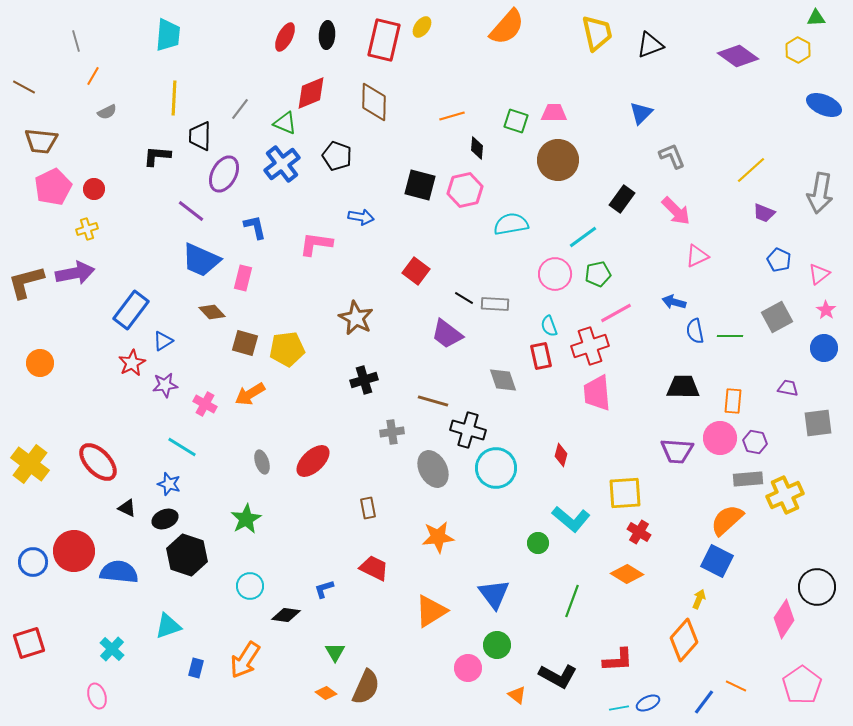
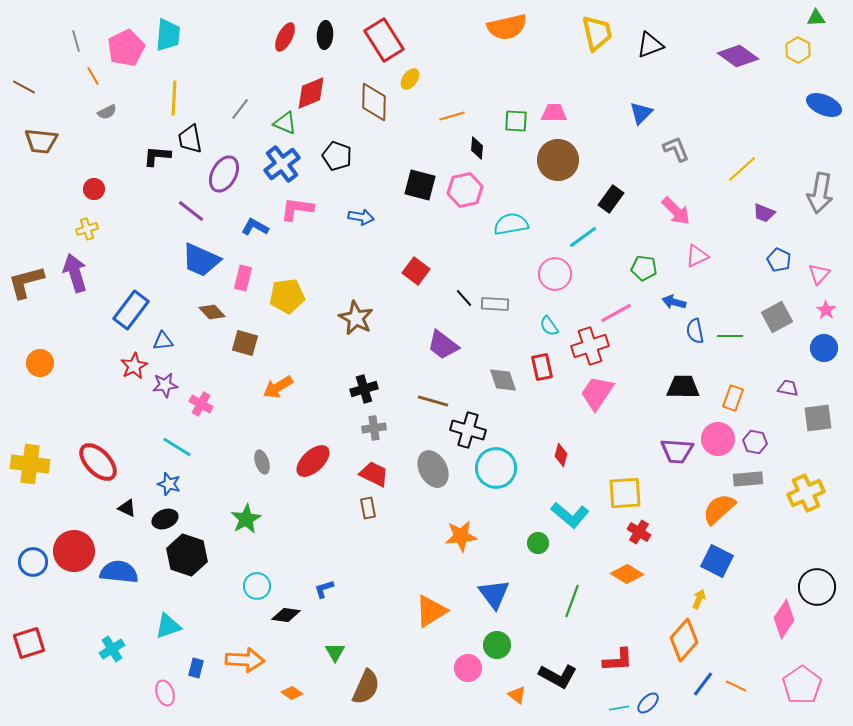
yellow ellipse at (422, 27): moved 12 px left, 52 px down
orange semicircle at (507, 27): rotated 36 degrees clockwise
black ellipse at (327, 35): moved 2 px left
red rectangle at (384, 40): rotated 45 degrees counterclockwise
orange line at (93, 76): rotated 60 degrees counterclockwise
green square at (516, 121): rotated 15 degrees counterclockwise
black trapezoid at (200, 136): moved 10 px left, 3 px down; rotated 12 degrees counterclockwise
gray L-shape at (672, 156): moved 4 px right, 7 px up
yellow line at (751, 170): moved 9 px left, 1 px up
pink pentagon at (53, 187): moved 73 px right, 139 px up
black rectangle at (622, 199): moved 11 px left
blue L-shape at (255, 227): rotated 48 degrees counterclockwise
pink L-shape at (316, 244): moved 19 px left, 35 px up
purple arrow at (75, 273): rotated 96 degrees counterclockwise
green pentagon at (598, 274): moved 46 px right, 6 px up; rotated 20 degrees clockwise
pink triangle at (819, 274): rotated 10 degrees counterclockwise
black line at (464, 298): rotated 18 degrees clockwise
cyan semicircle at (549, 326): rotated 15 degrees counterclockwise
purple trapezoid at (447, 334): moved 4 px left, 11 px down
blue triangle at (163, 341): rotated 25 degrees clockwise
yellow pentagon at (287, 349): moved 53 px up
red rectangle at (541, 356): moved 1 px right, 11 px down
red star at (132, 363): moved 2 px right, 3 px down
black cross at (364, 380): moved 9 px down
pink trapezoid at (597, 393): rotated 39 degrees clockwise
orange arrow at (250, 394): moved 28 px right, 7 px up
orange rectangle at (733, 401): moved 3 px up; rotated 15 degrees clockwise
pink cross at (205, 404): moved 4 px left
gray square at (818, 423): moved 5 px up
gray cross at (392, 432): moved 18 px left, 4 px up
pink circle at (720, 438): moved 2 px left, 1 px down
cyan line at (182, 447): moved 5 px left
yellow cross at (30, 464): rotated 30 degrees counterclockwise
yellow cross at (785, 495): moved 21 px right, 2 px up
cyan L-shape at (571, 519): moved 1 px left, 4 px up
orange semicircle at (727, 520): moved 8 px left, 11 px up
orange star at (438, 537): moved 23 px right, 1 px up
red trapezoid at (374, 568): moved 94 px up
cyan circle at (250, 586): moved 7 px right
cyan cross at (112, 649): rotated 15 degrees clockwise
orange arrow at (245, 660): rotated 120 degrees counterclockwise
orange diamond at (326, 693): moved 34 px left
pink ellipse at (97, 696): moved 68 px right, 3 px up
blue line at (704, 702): moved 1 px left, 18 px up
blue ellipse at (648, 703): rotated 20 degrees counterclockwise
